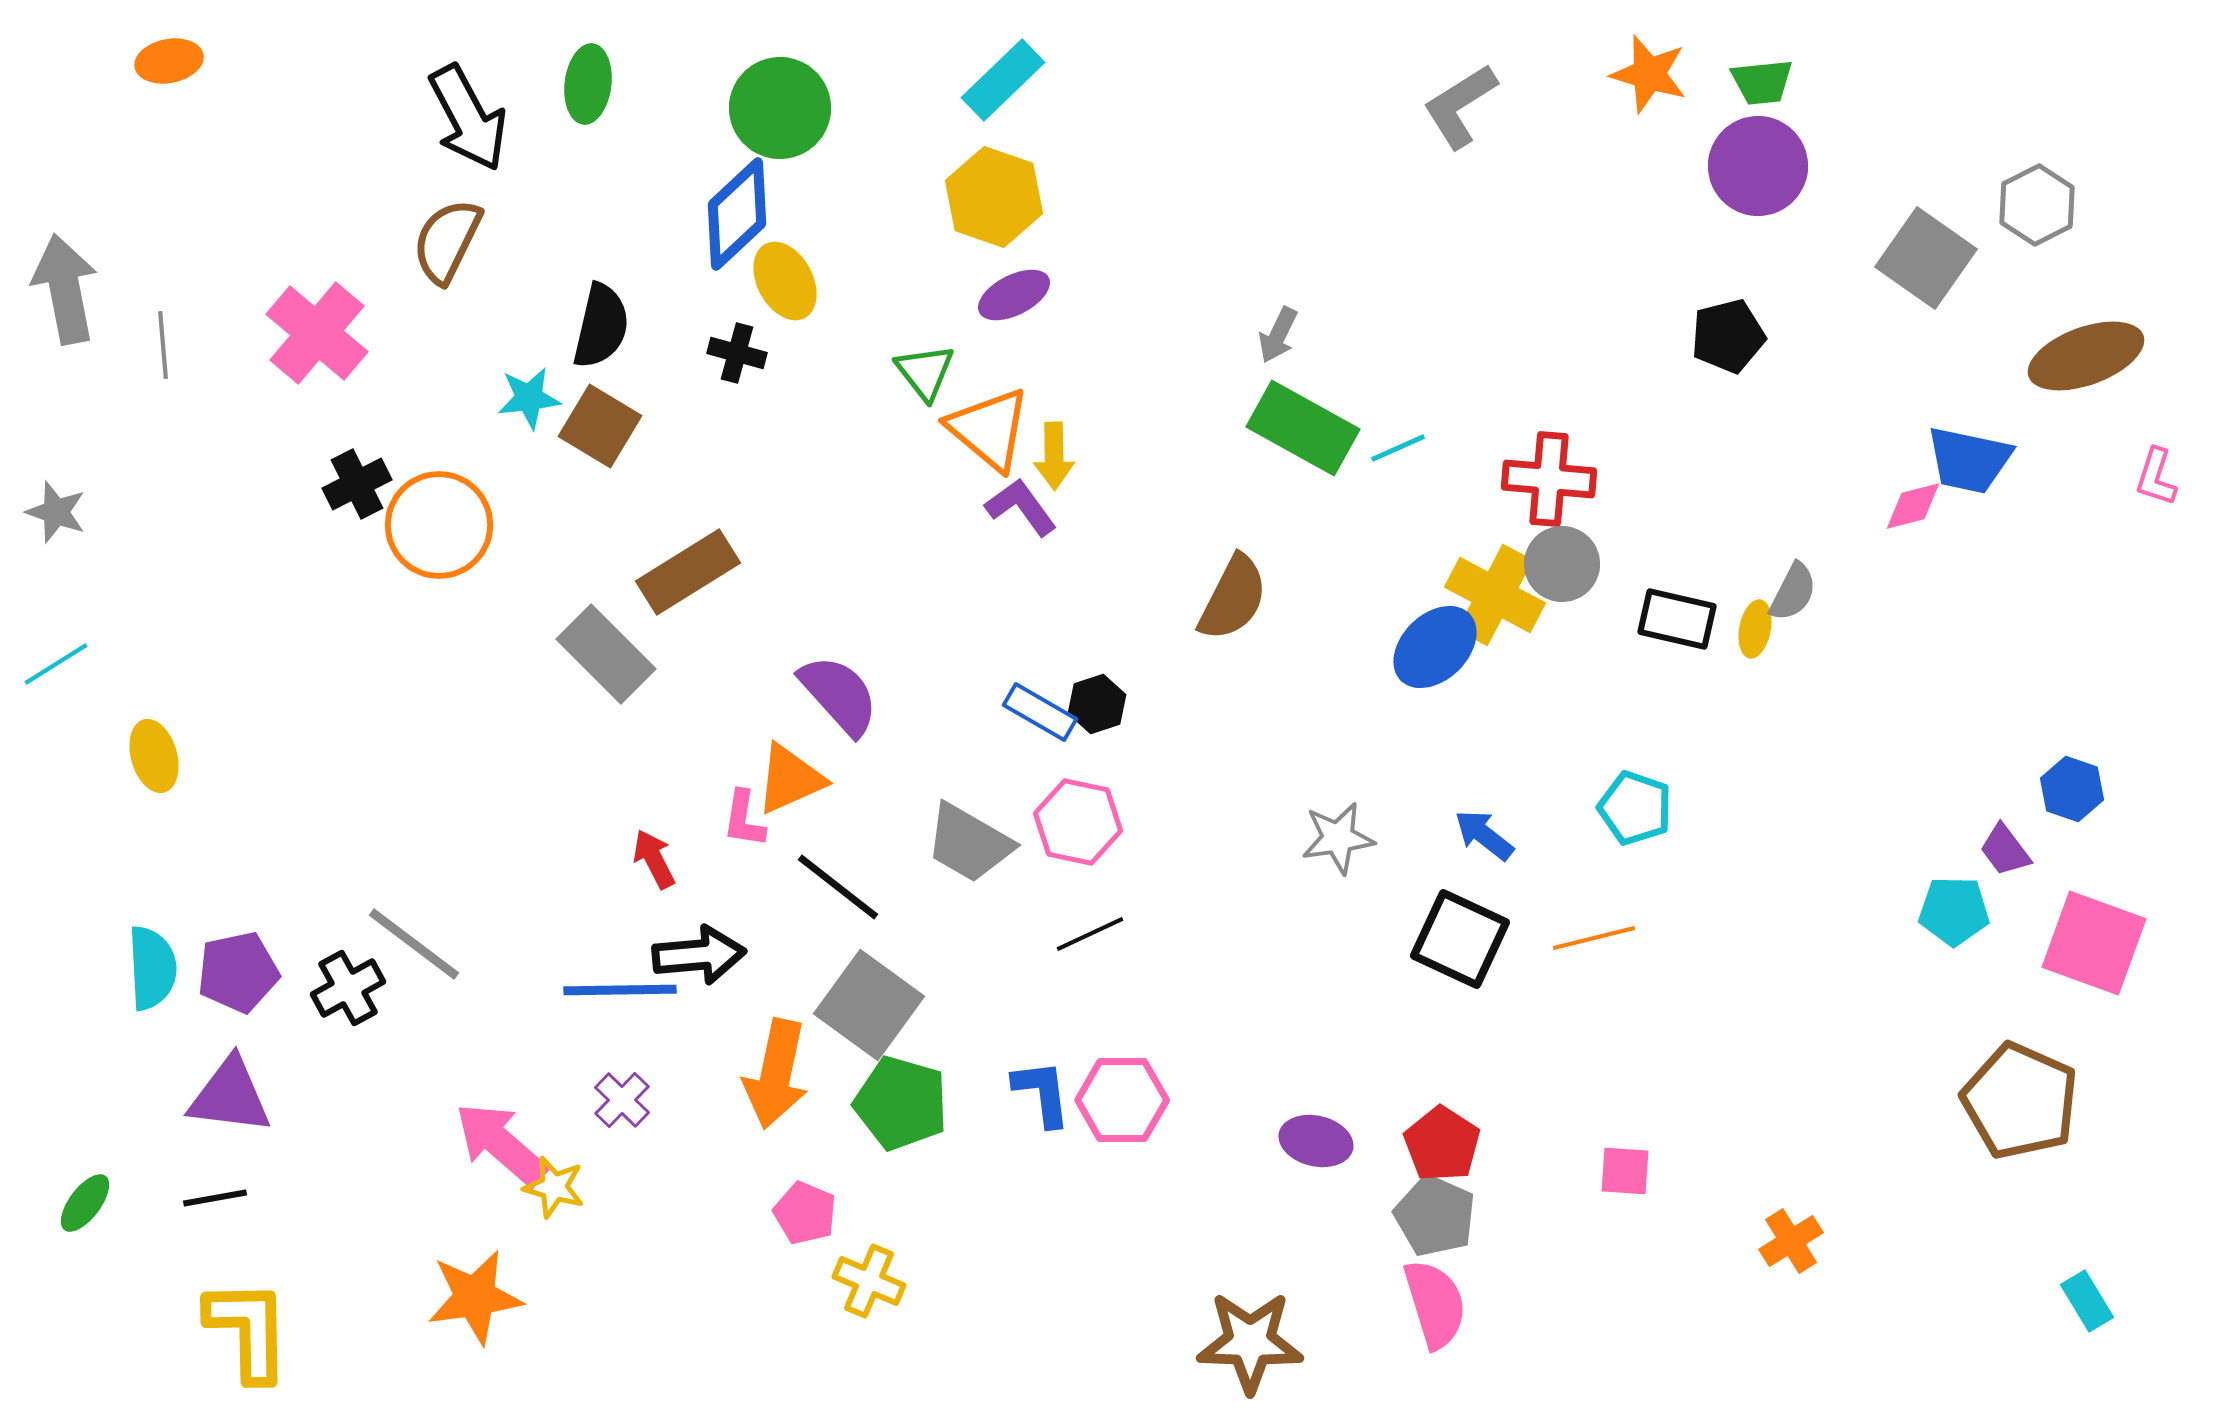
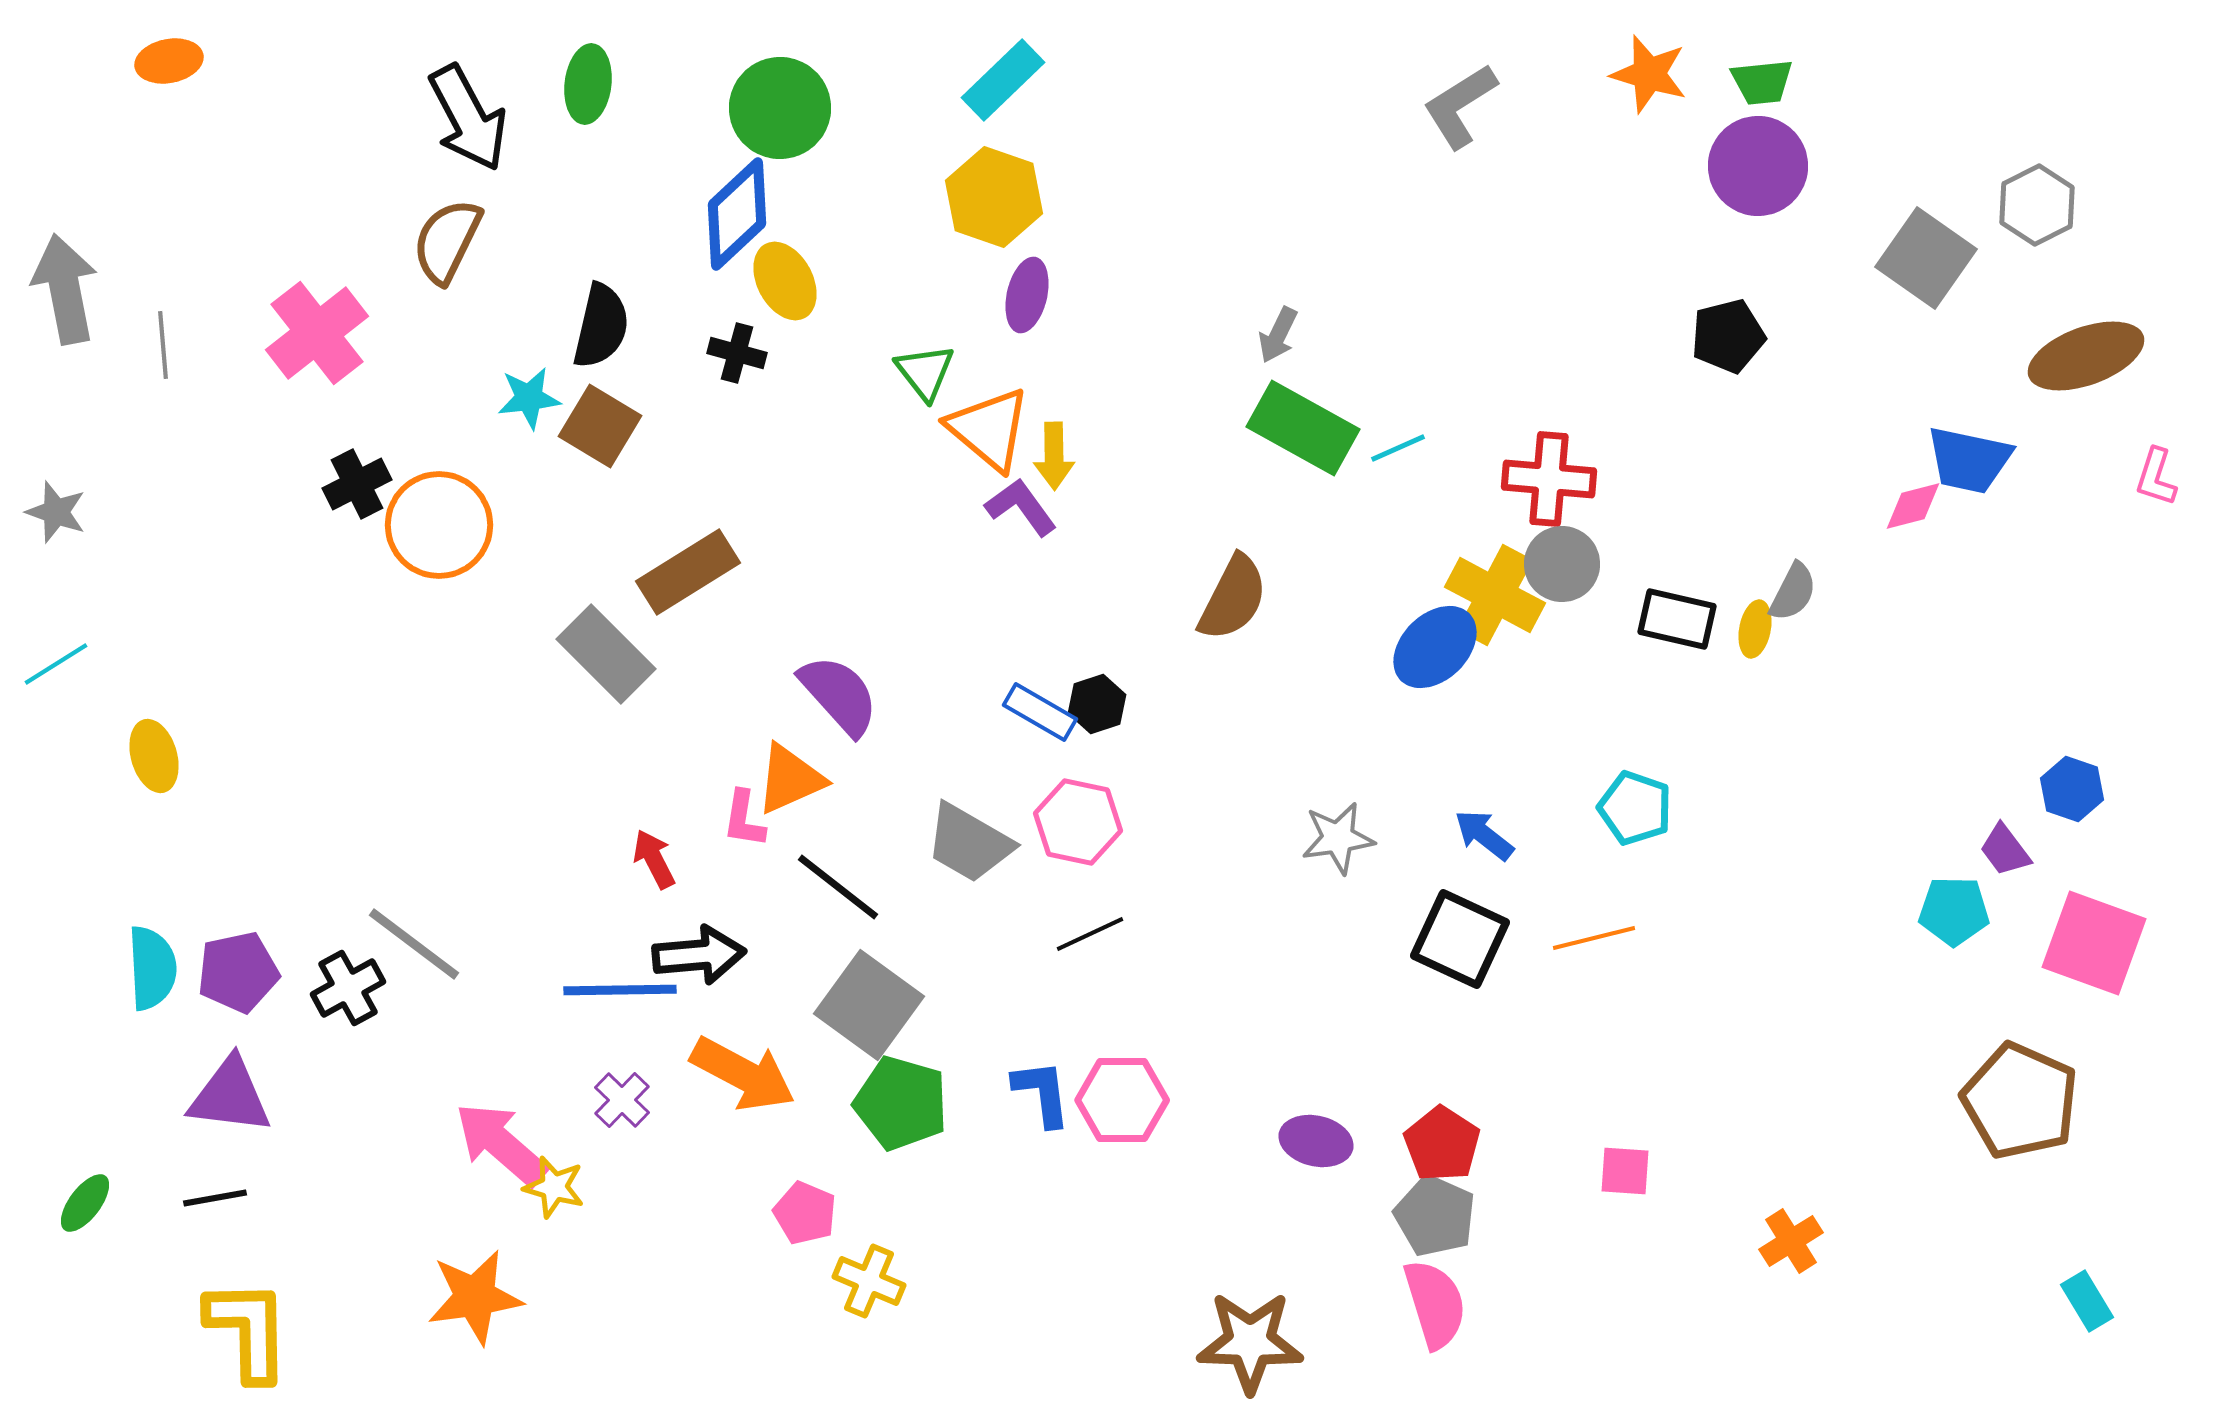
purple ellipse at (1014, 295): moved 13 px right; rotated 50 degrees counterclockwise
pink cross at (317, 333): rotated 12 degrees clockwise
orange arrow at (776, 1074): moved 33 px left; rotated 74 degrees counterclockwise
